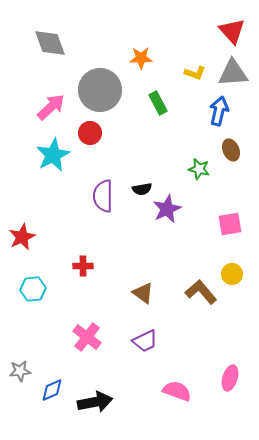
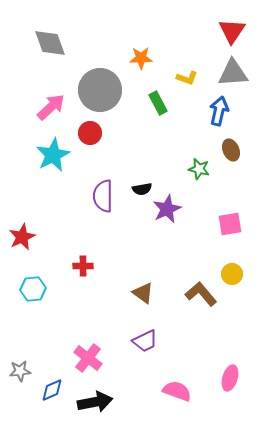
red triangle: rotated 16 degrees clockwise
yellow L-shape: moved 8 px left, 5 px down
brown L-shape: moved 2 px down
pink cross: moved 1 px right, 21 px down
